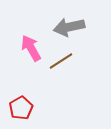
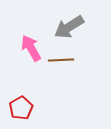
gray arrow: rotated 20 degrees counterclockwise
brown line: moved 1 px up; rotated 30 degrees clockwise
